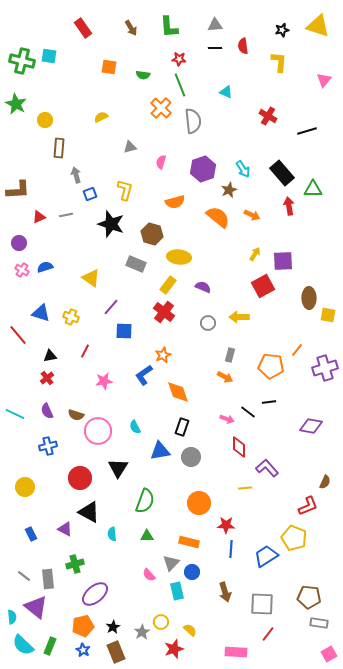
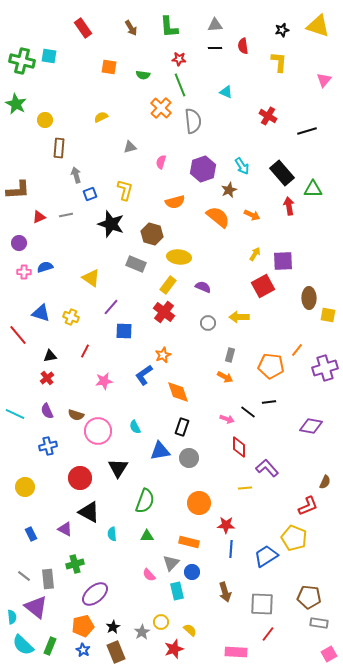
cyan arrow at (243, 169): moved 1 px left, 3 px up
pink cross at (22, 270): moved 2 px right, 2 px down; rotated 32 degrees counterclockwise
gray circle at (191, 457): moved 2 px left, 1 px down
